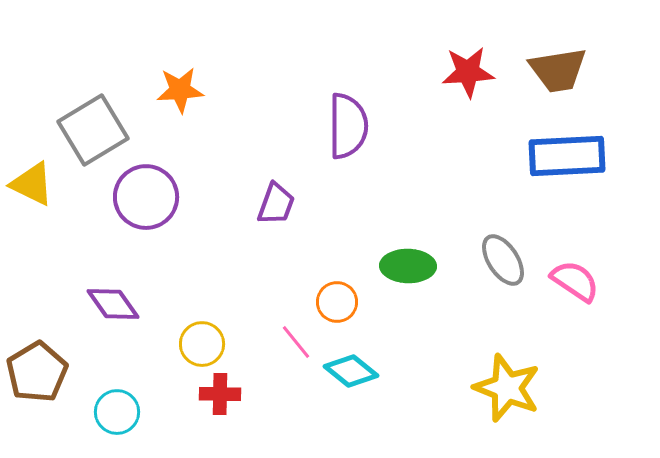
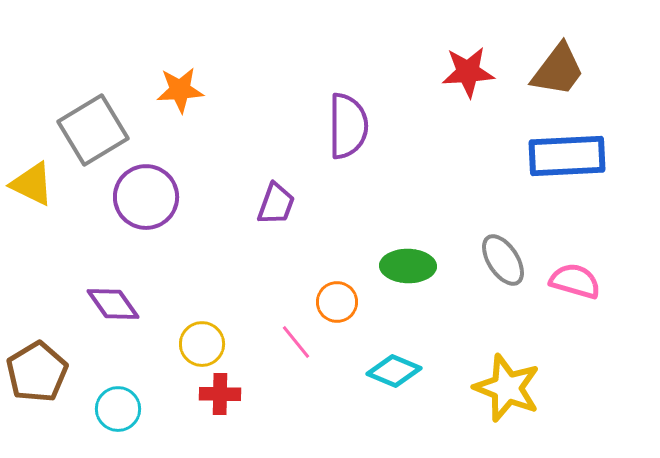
brown trapezoid: rotated 44 degrees counterclockwise
pink semicircle: rotated 18 degrees counterclockwise
cyan diamond: moved 43 px right; rotated 16 degrees counterclockwise
cyan circle: moved 1 px right, 3 px up
